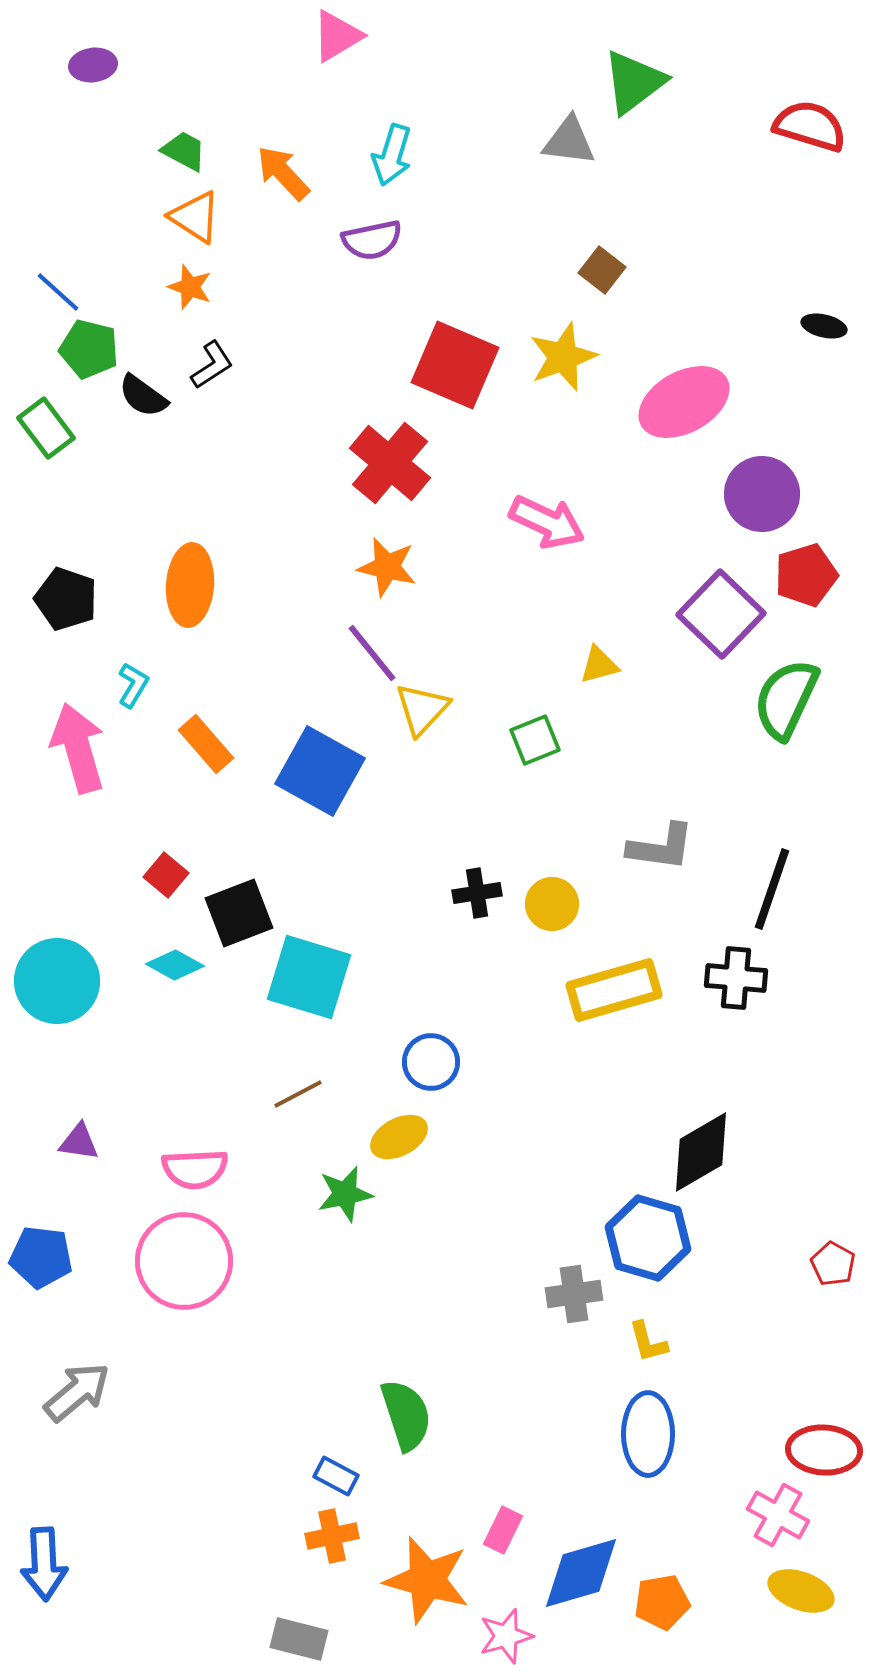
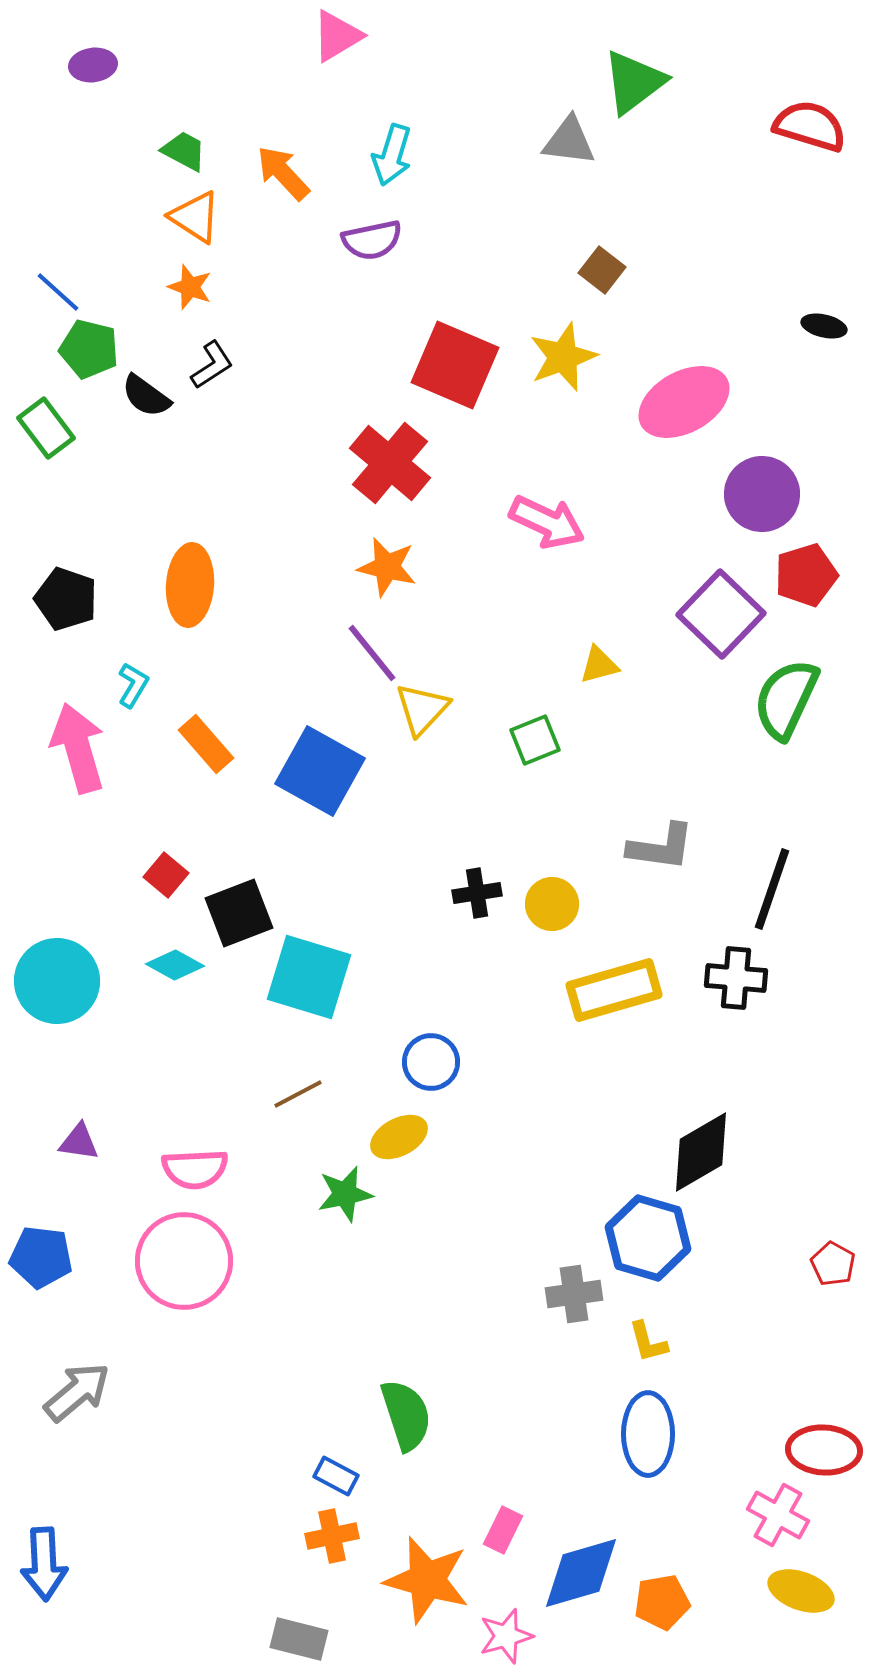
black semicircle at (143, 396): moved 3 px right
